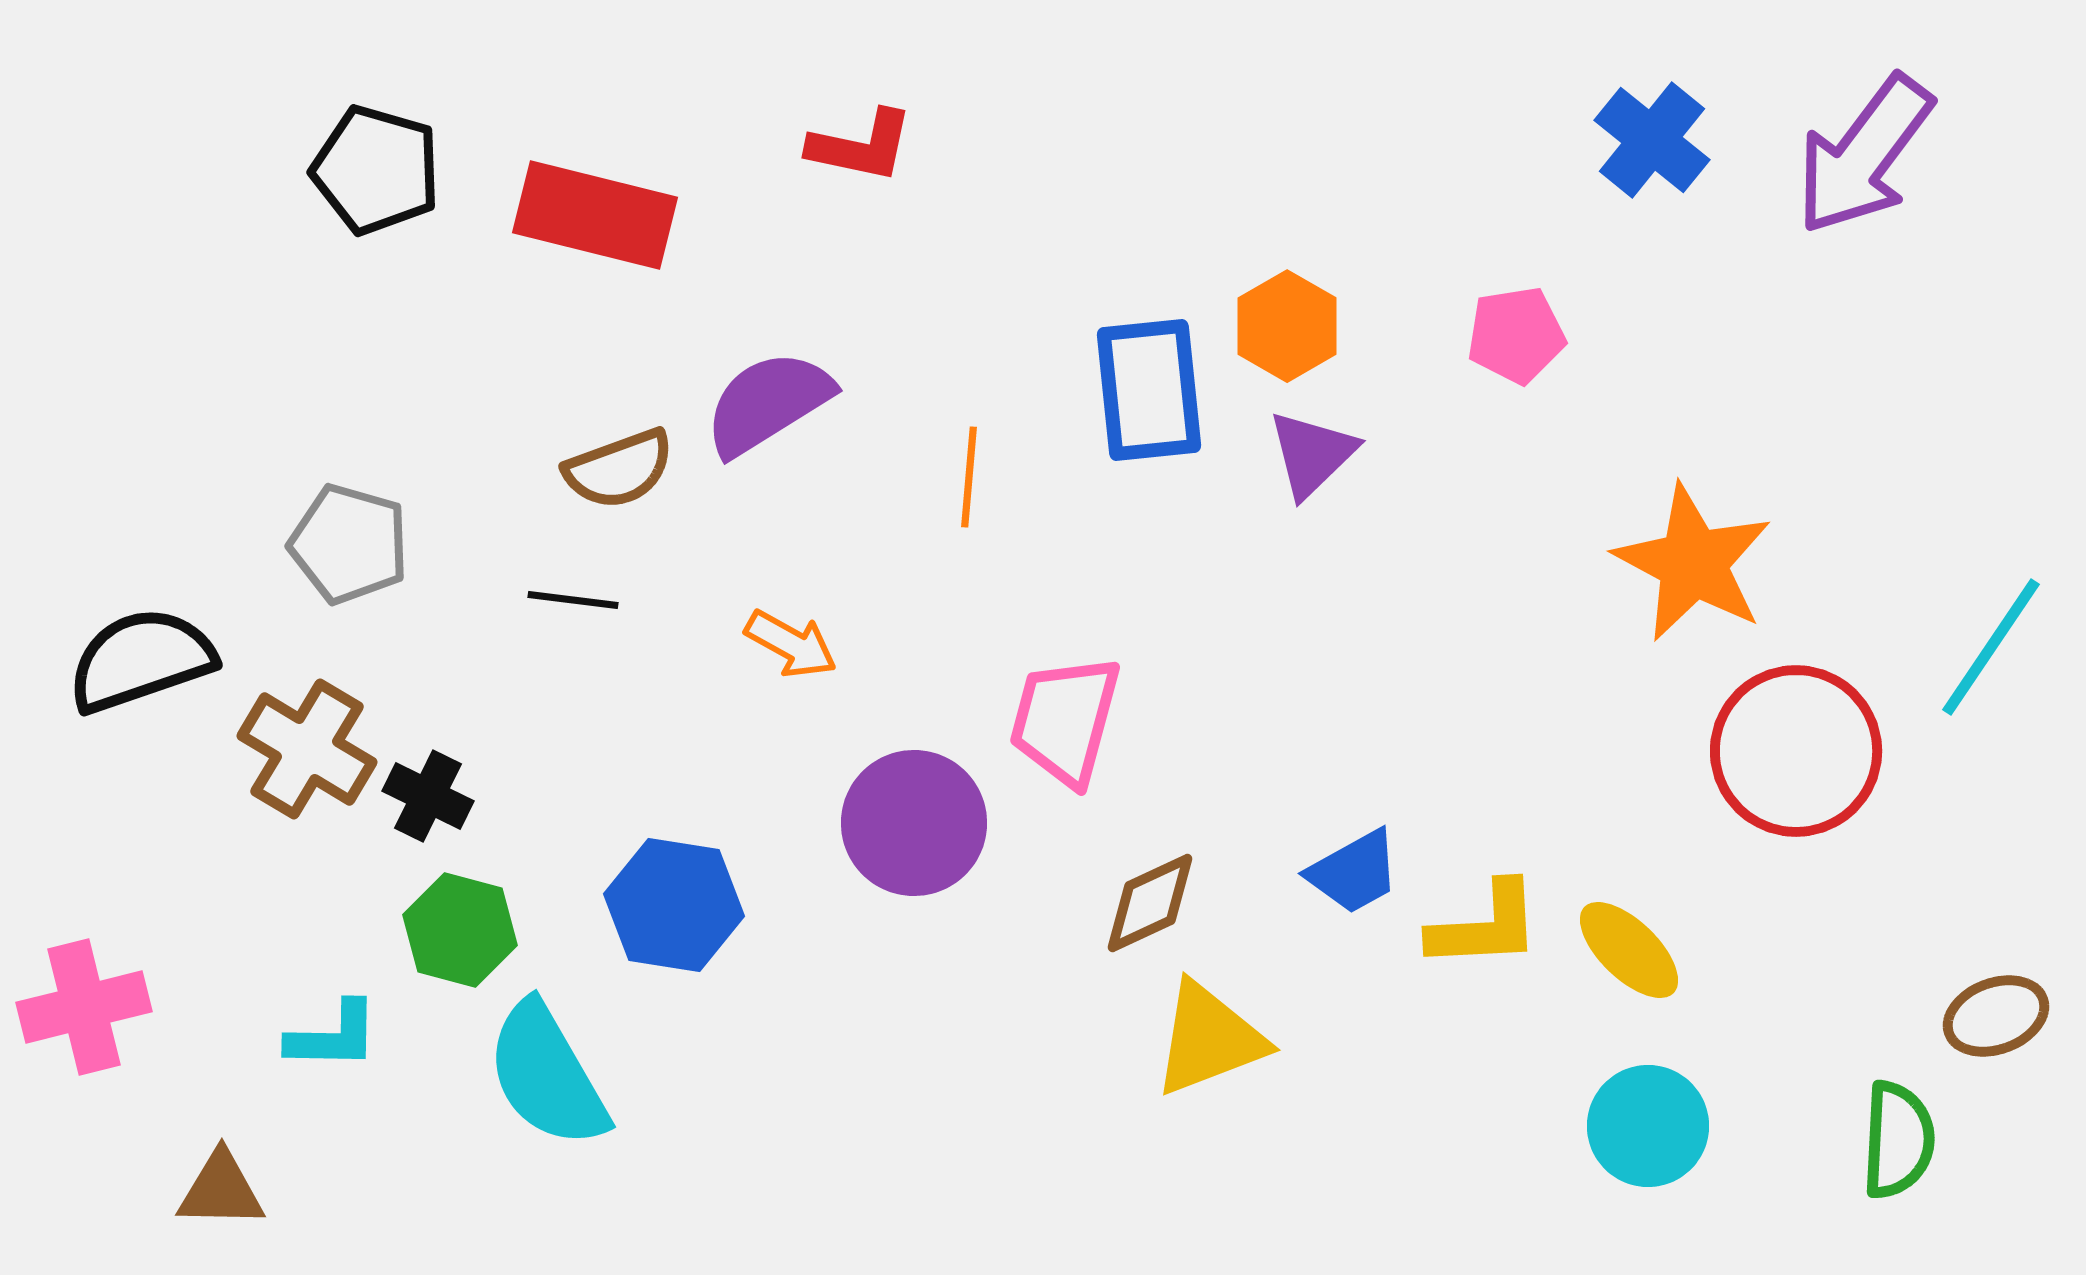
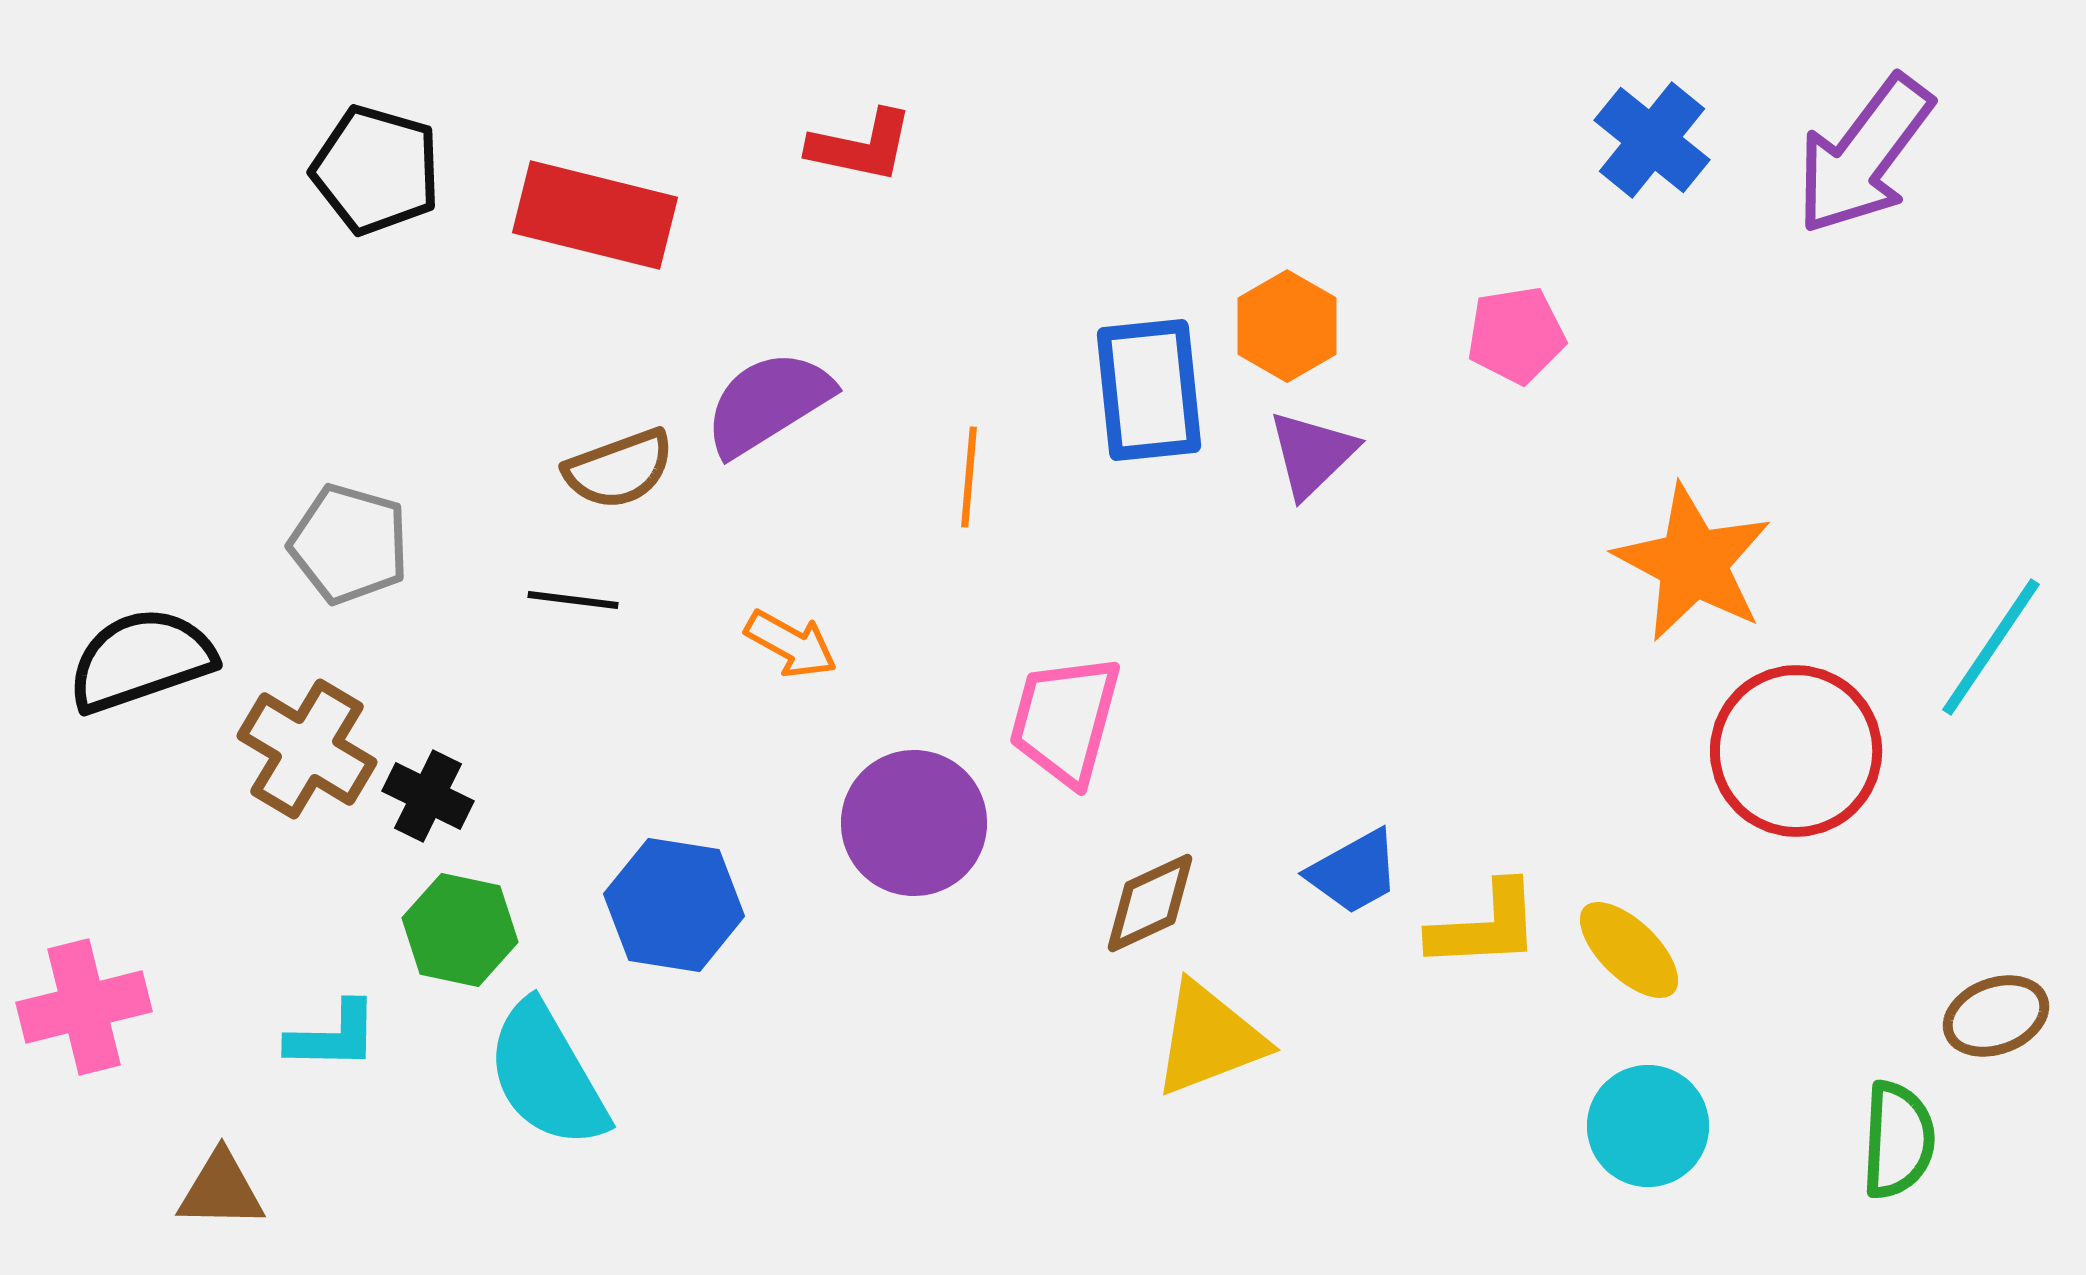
green hexagon: rotated 3 degrees counterclockwise
